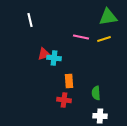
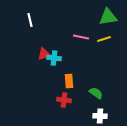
green semicircle: rotated 128 degrees clockwise
